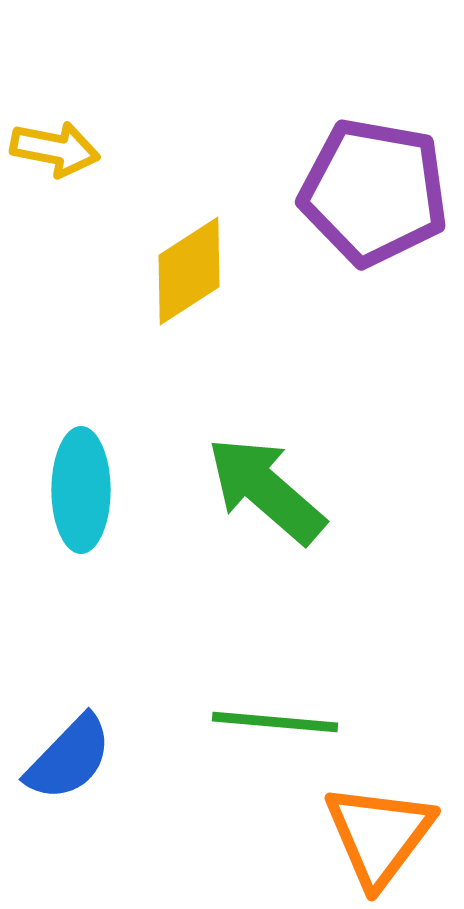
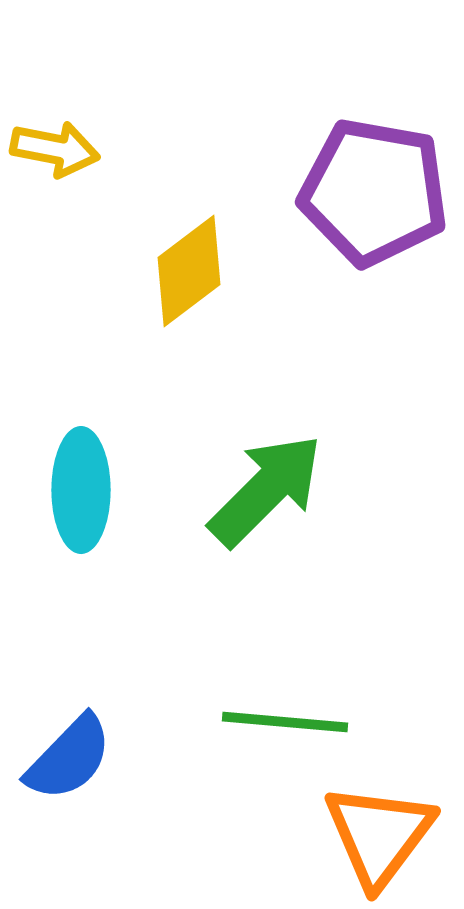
yellow diamond: rotated 4 degrees counterclockwise
green arrow: rotated 94 degrees clockwise
green line: moved 10 px right
